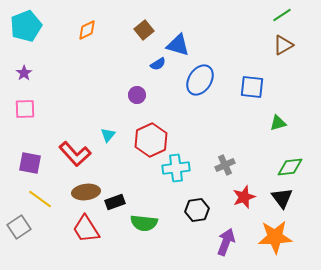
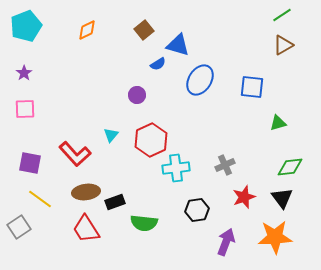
cyan triangle: moved 3 px right
